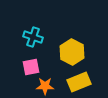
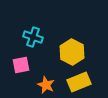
pink square: moved 10 px left, 2 px up
orange star: moved 1 px right, 1 px up; rotated 24 degrees clockwise
